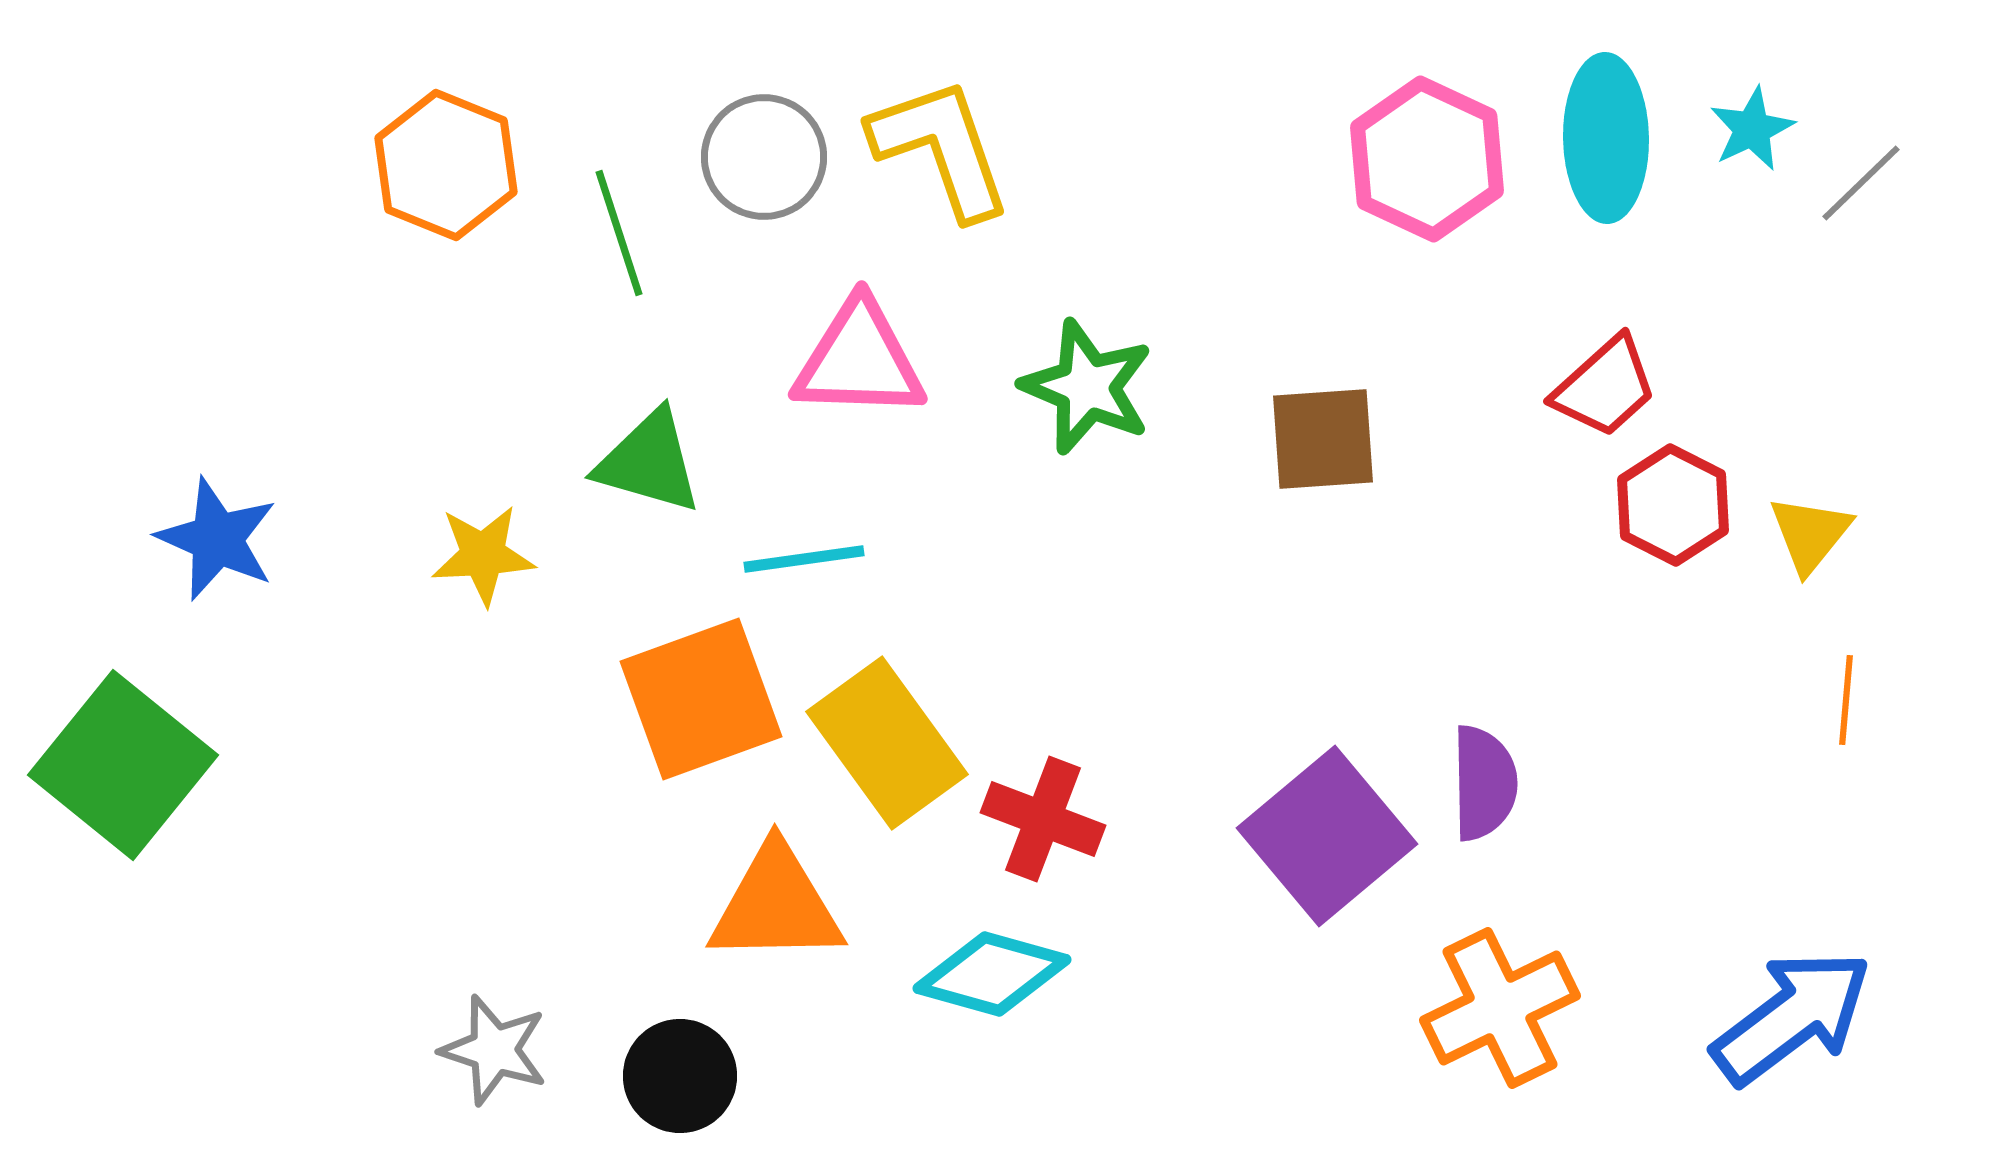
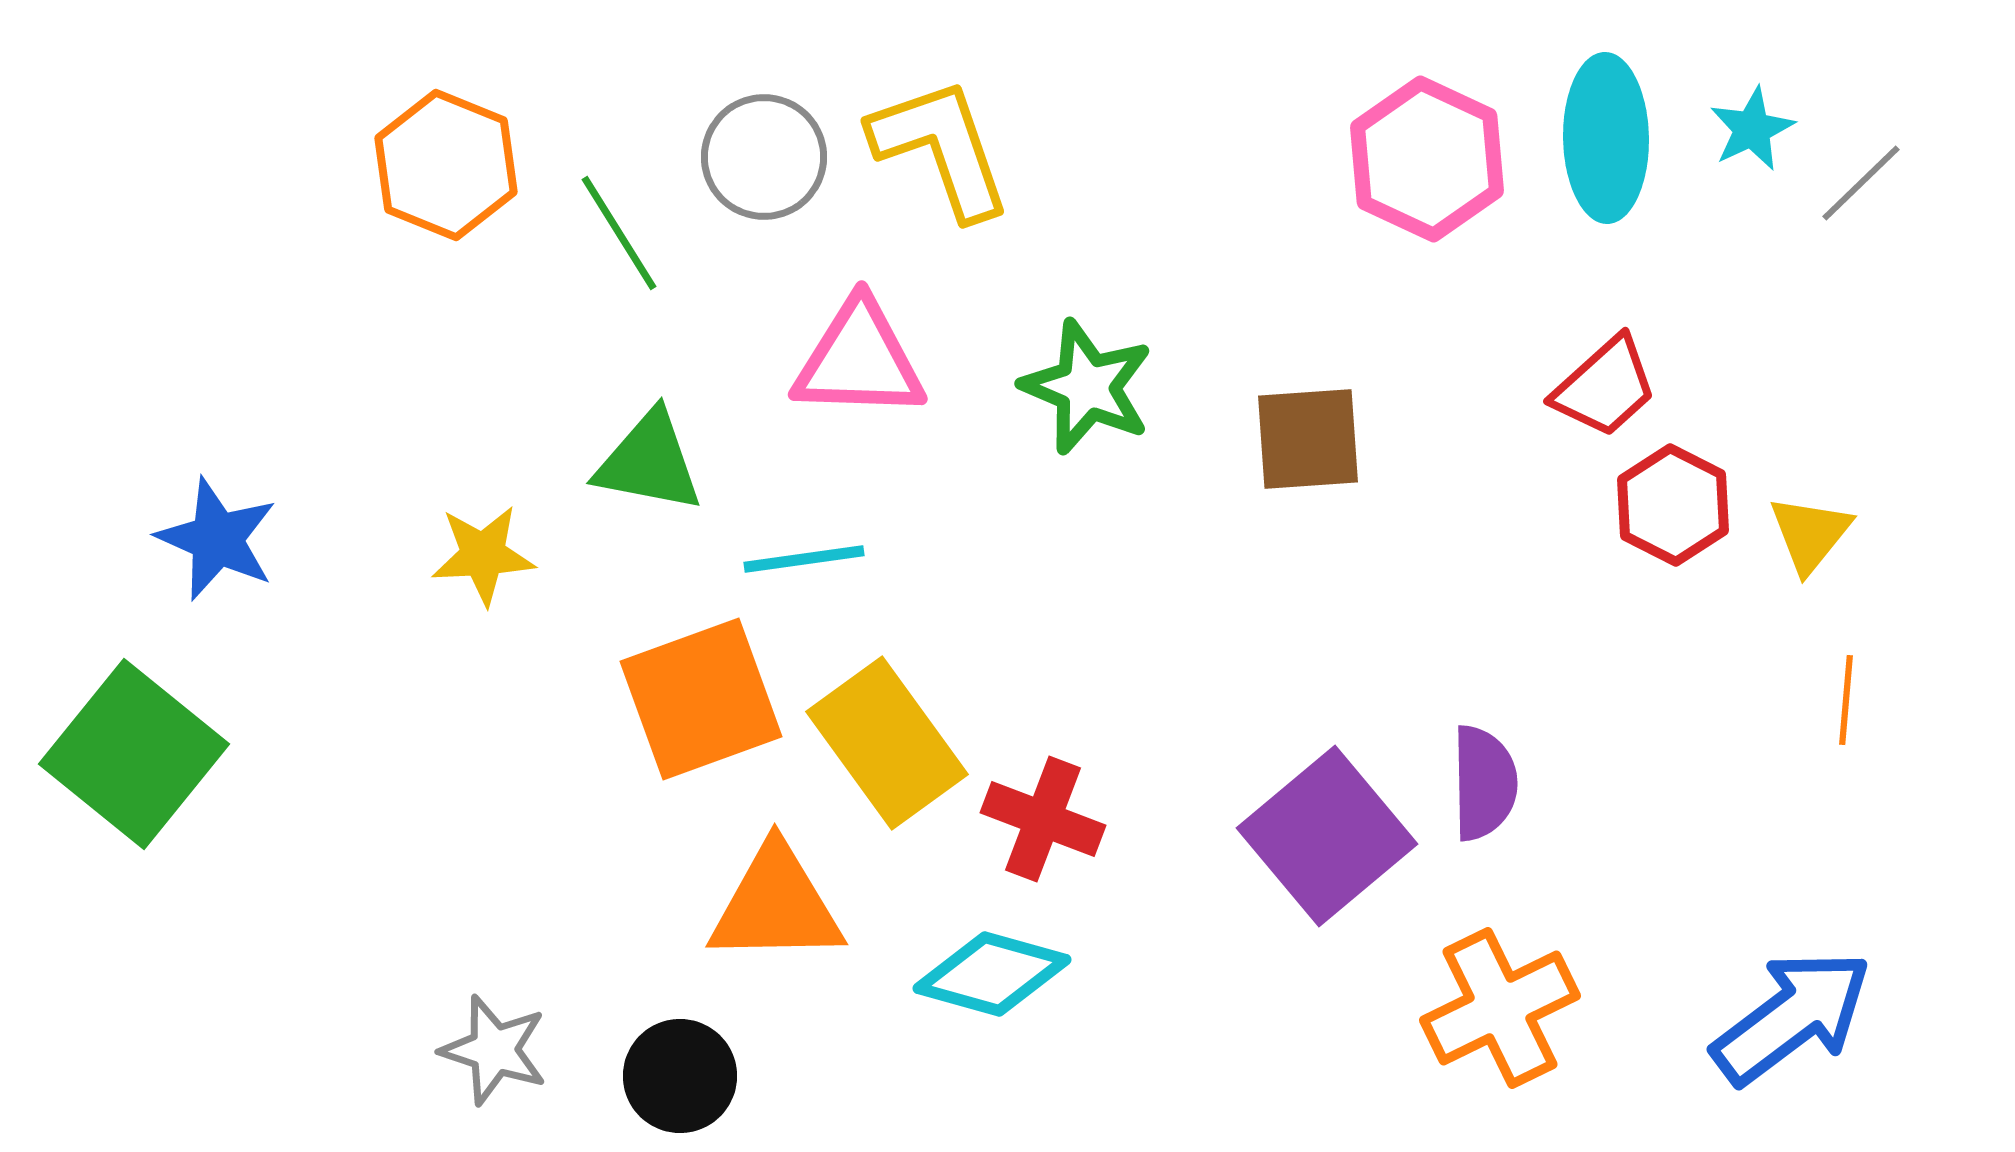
green line: rotated 14 degrees counterclockwise
brown square: moved 15 px left
green triangle: rotated 5 degrees counterclockwise
green square: moved 11 px right, 11 px up
